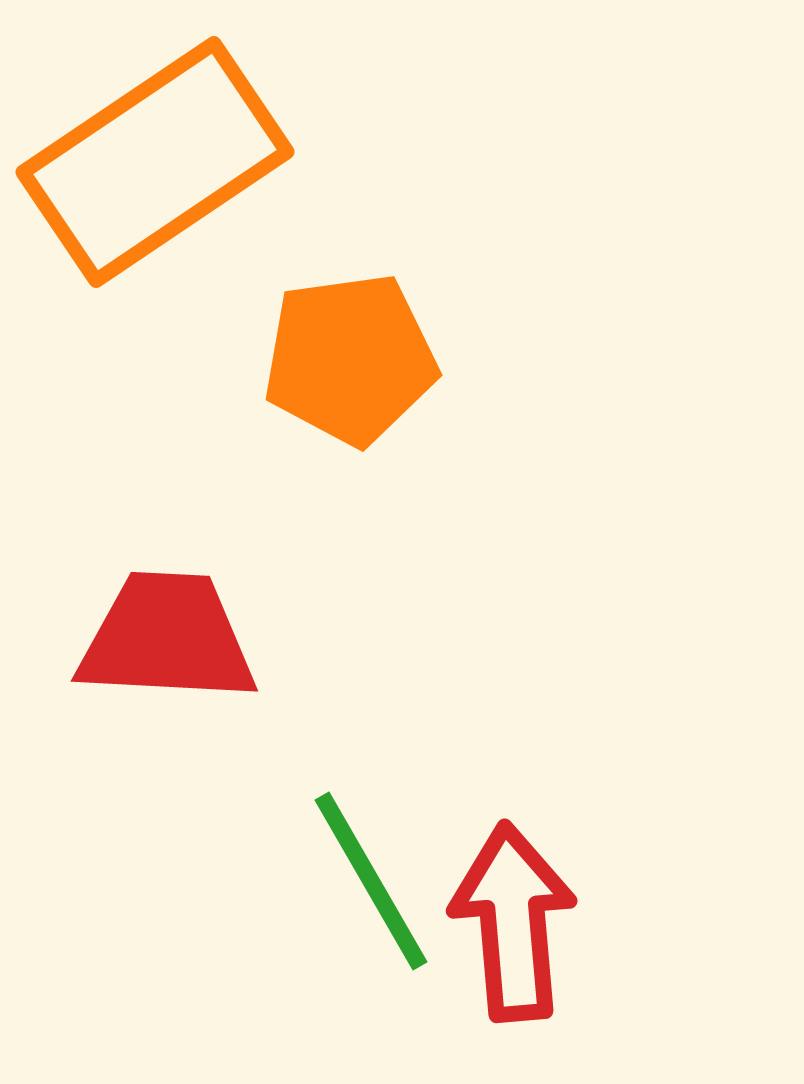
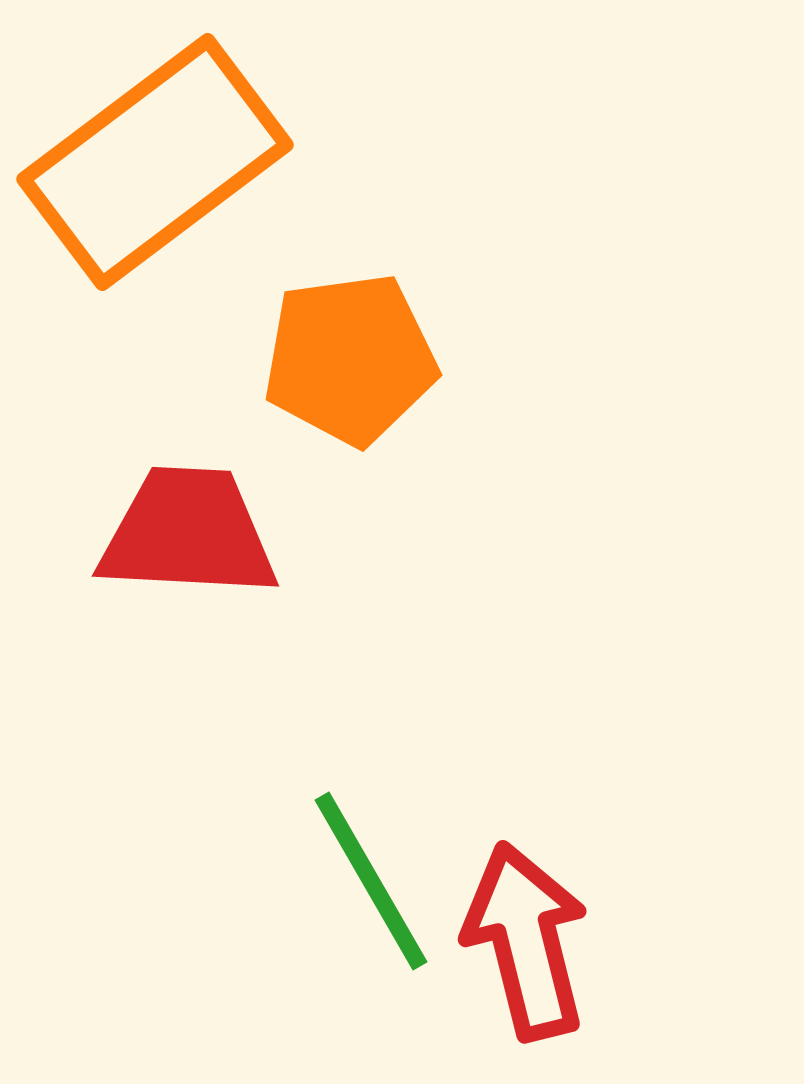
orange rectangle: rotated 3 degrees counterclockwise
red trapezoid: moved 21 px right, 105 px up
red arrow: moved 13 px right, 19 px down; rotated 9 degrees counterclockwise
